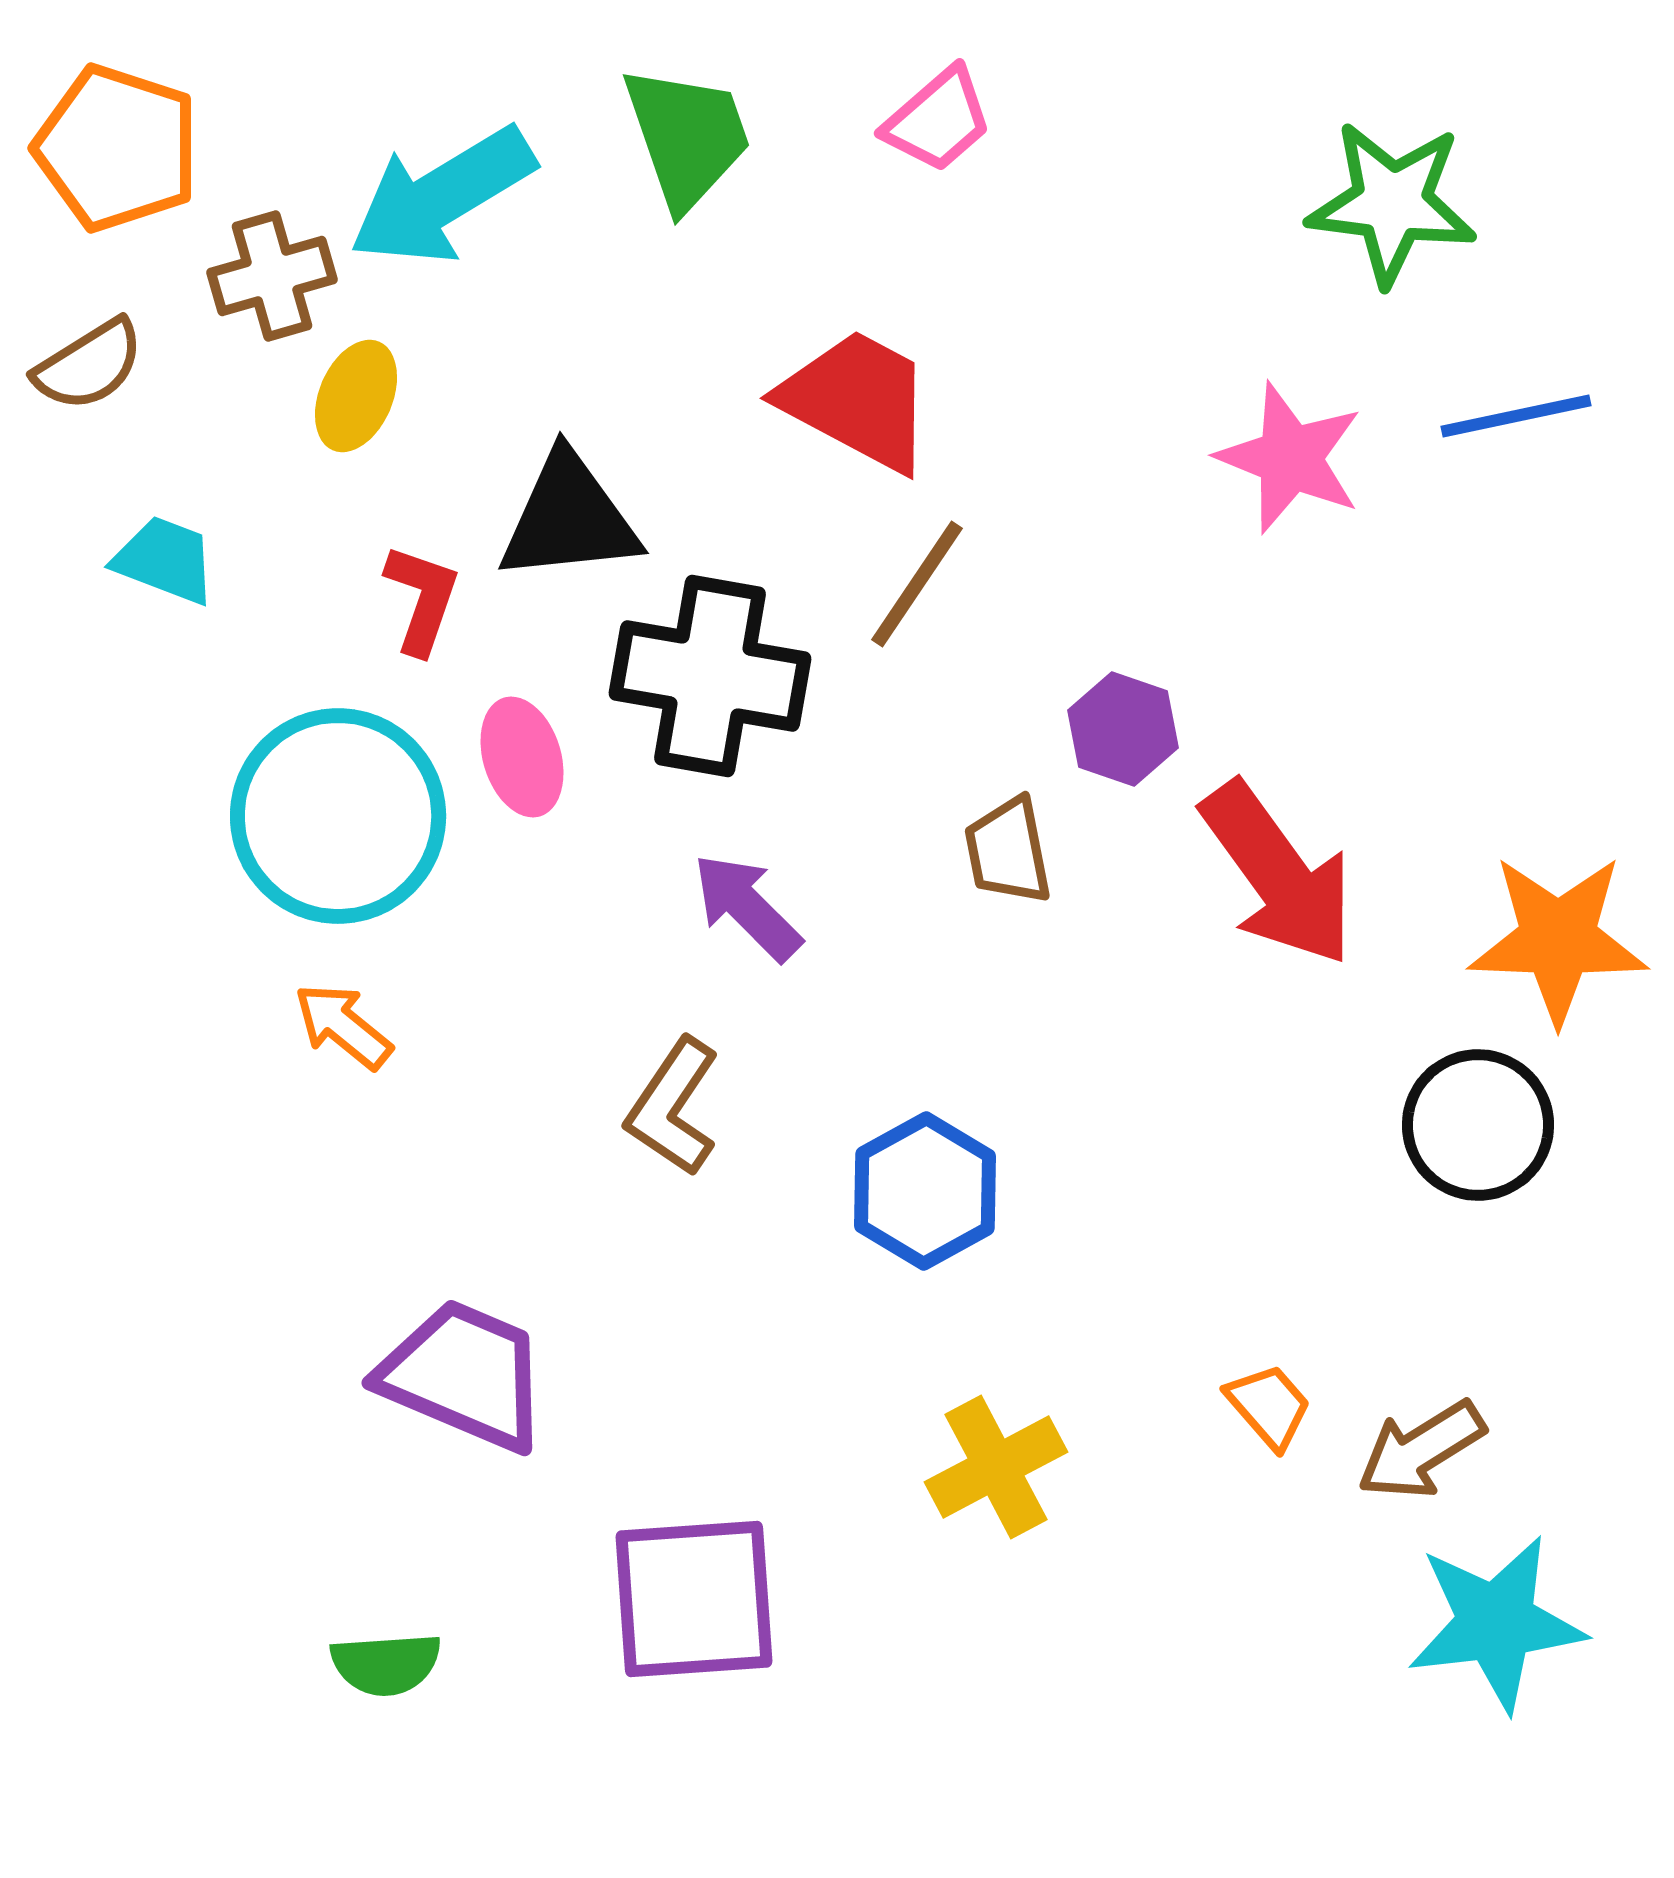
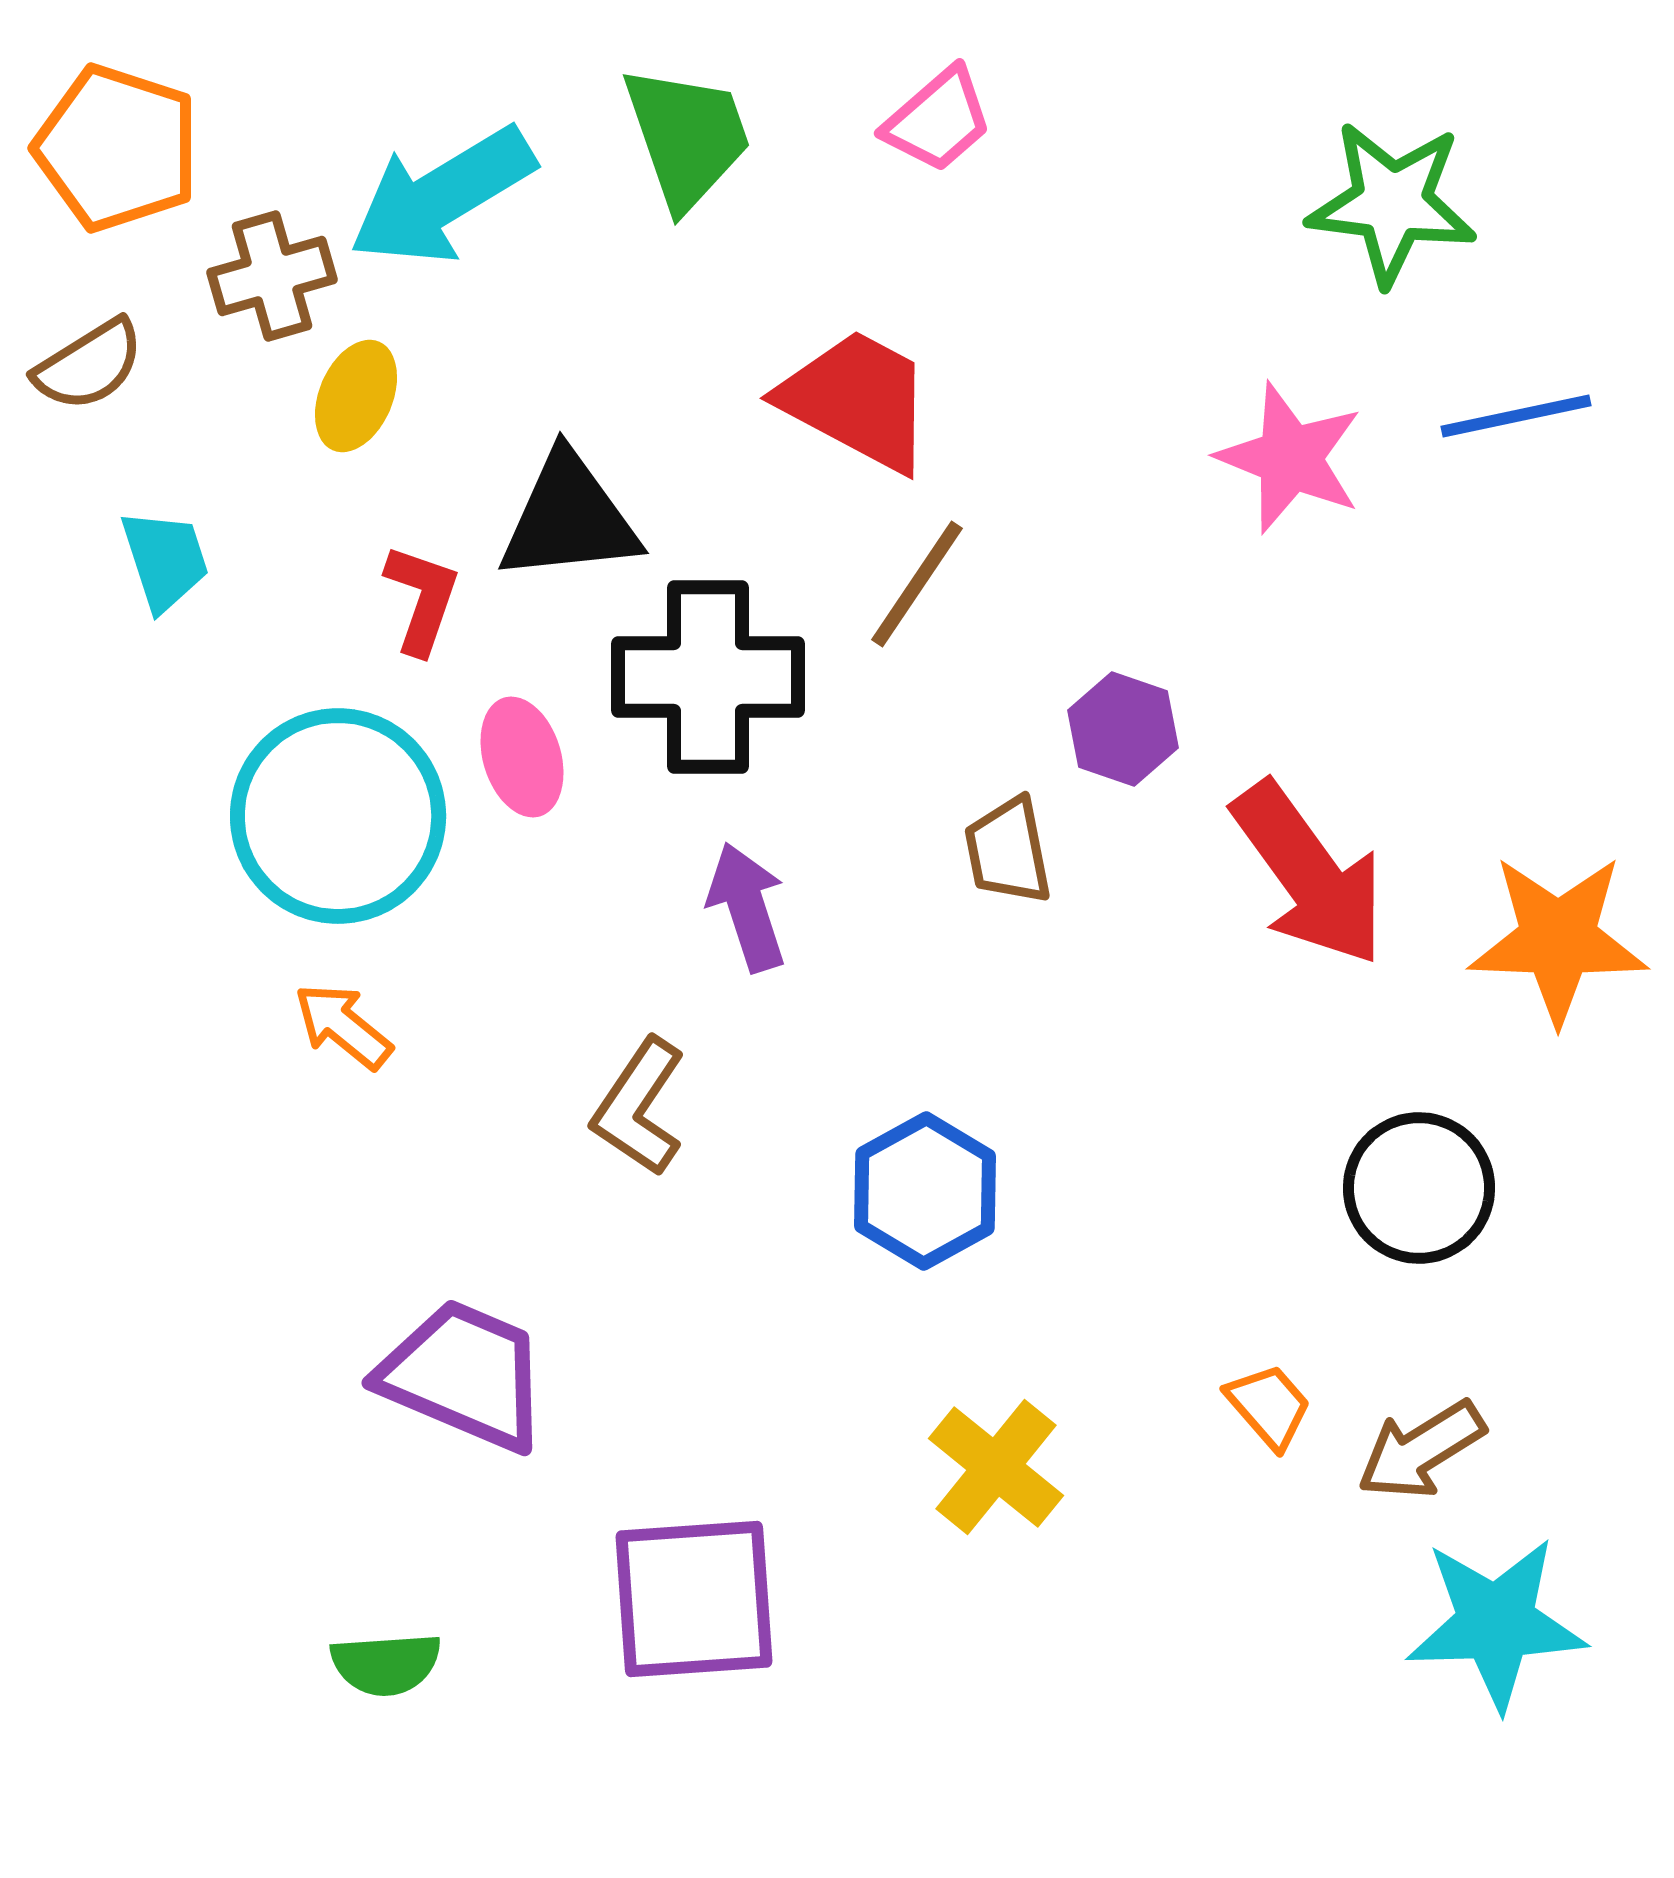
cyan trapezoid: rotated 51 degrees clockwise
black cross: moved 2 px left, 1 px down; rotated 10 degrees counterclockwise
red arrow: moved 31 px right
purple arrow: rotated 27 degrees clockwise
brown L-shape: moved 34 px left
black circle: moved 59 px left, 63 px down
yellow cross: rotated 23 degrees counterclockwise
cyan star: rotated 5 degrees clockwise
